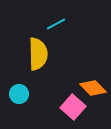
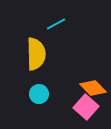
yellow semicircle: moved 2 px left
cyan circle: moved 20 px right
pink square: moved 13 px right
